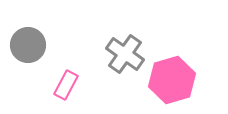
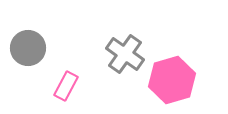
gray circle: moved 3 px down
pink rectangle: moved 1 px down
